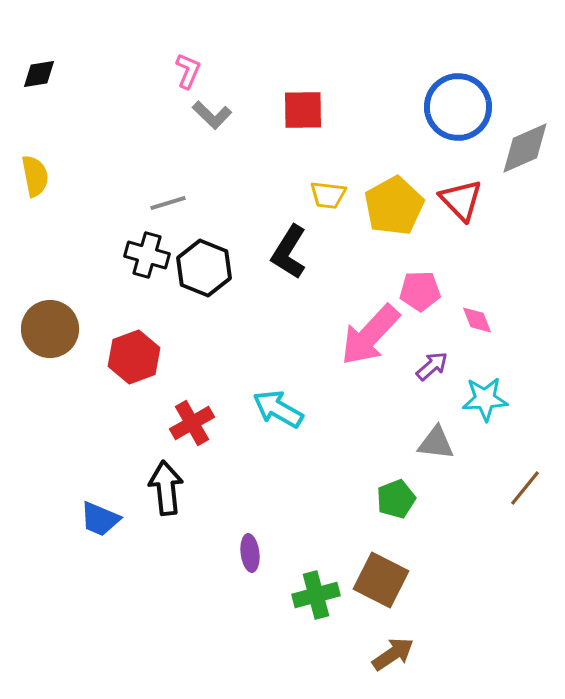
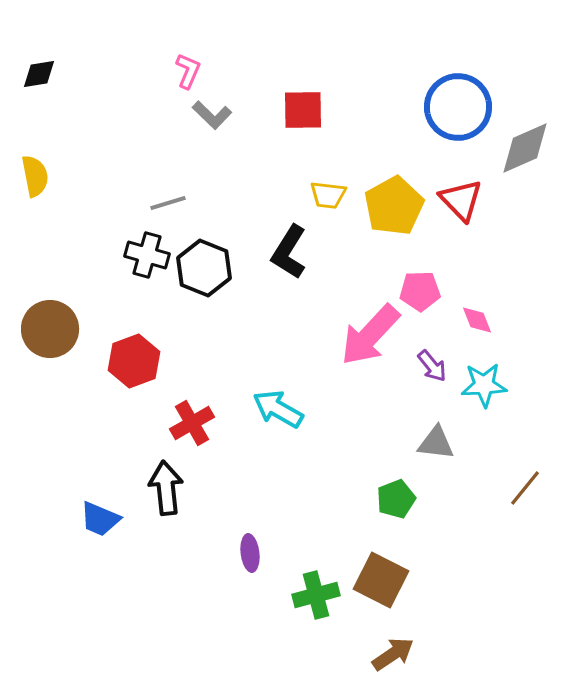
red hexagon: moved 4 px down
purple arrow: rotated 92 degrees clockwise
cyan star: moved 1 px left, 14 px up
